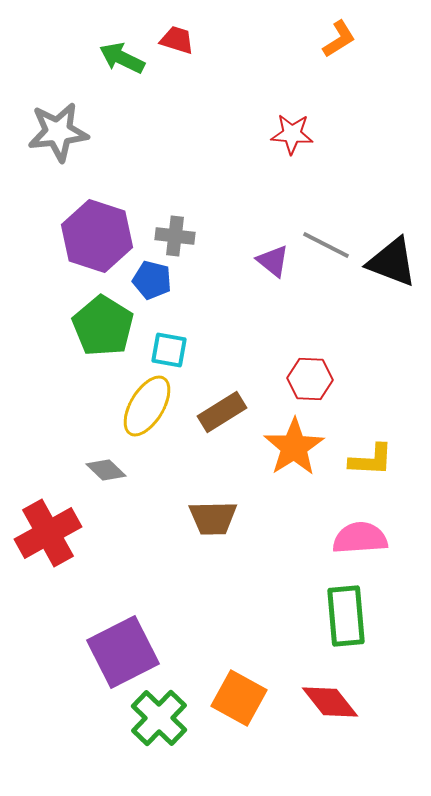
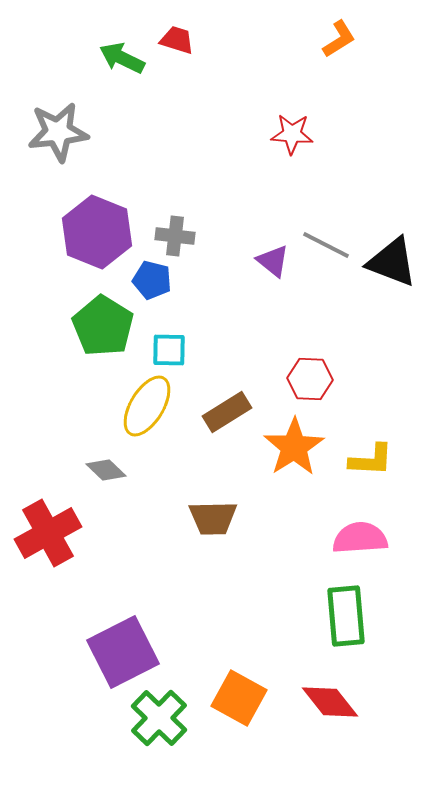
purple hexagon: moved 4 px up; rotated 4 degrees clockwise
cyan square: rotated 9 degrees counterclockwise
brown rectangle: moved 5 px right
